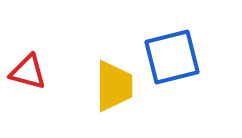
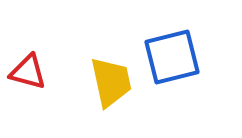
yellow trapezoid: moved 3 px left, 4 px up; rotated 12 degrees counterclockwise
